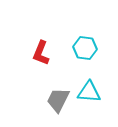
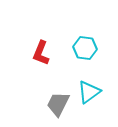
cyan triangle: rotated 40 degrees counterclockwise
gray trapezoid: moved 4 px down
